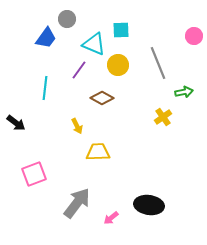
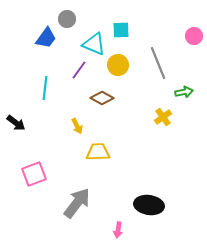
pink arrow: moved 7 px right, 12 px down; rotated 42 degrees counterclockwise
